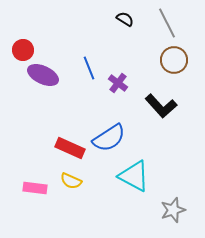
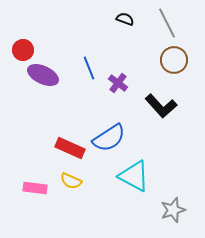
black semicircle: rotated 12 degrees counterclockwise
